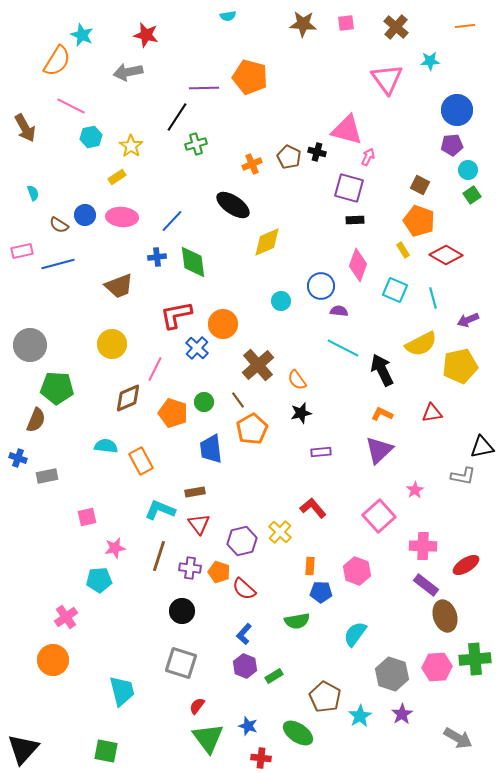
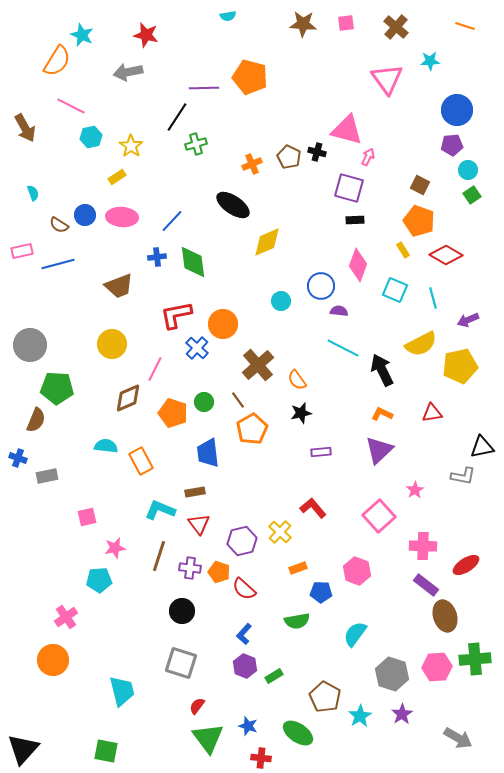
orange line at (465, 26): rotated 24 degrees clockwise
blue trapezoid at (211, 449): moved 3 px left, 4 px down
orange rectangle at (310, 566): moved 12 px left, 2 px down; rotated 66 degrees clockwise
